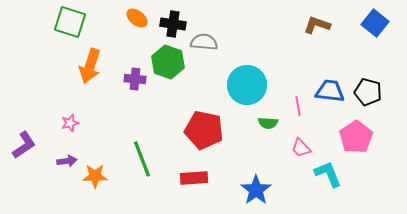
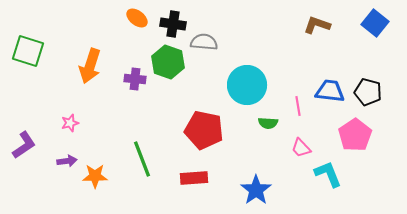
green square: moved 42 px left, 29 px down
pink pentagon: moved 1 px left, 2 px up
